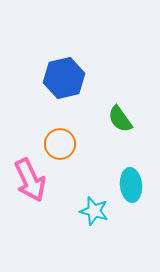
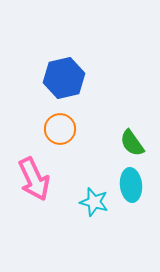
green semicircle: moved 12 px right, 24 px down
orange circle: moved 15 px up
pink arrow: moved 4 px right, 1 px up
cyan star: moved 9 px up
